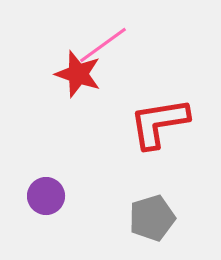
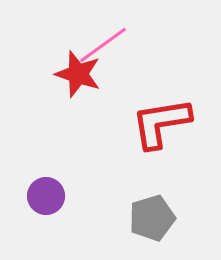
red L-shape: moved 2 px right
